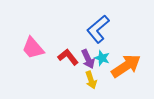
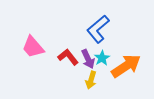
pink trapezoid: moved 1 px up
cyan star: rotated 21 degrees clockwise
yellow arrow: rotated 36 degrees clockwise
